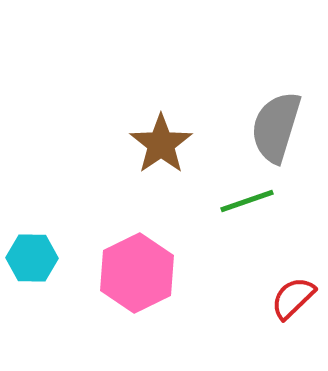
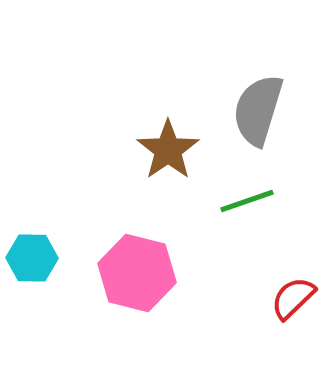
gray semicircle: moved 18 px left, 17 px up
brown star: moved 7 px right, 6 px down
pink hexagon: rotated 20 degrees counterclockwise
